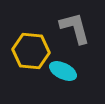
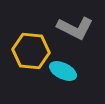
gray L-shape: rotated 132 degrees clockwise
